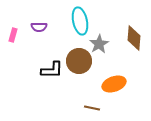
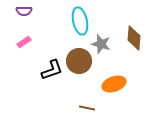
purple semicircle: moved 15 px left, 16 px up
pink rectangle: moved 11 px right, 7 px down; rotated 40 degrees clockwise
gray star: moved 2 px right; rotated 24 degrees counterclockwise
black L-shape: rotated 20 degrees counterclockwise
brown line: moved 5 px left
